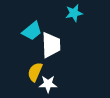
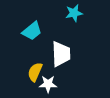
white trapezoid: moved 10 px right, 9 px down
